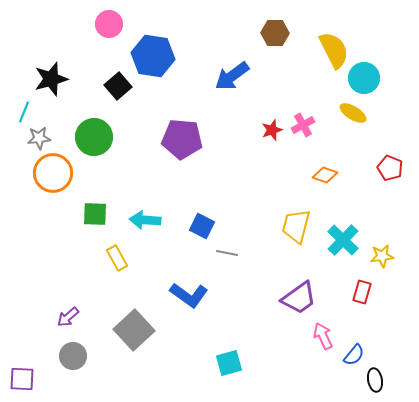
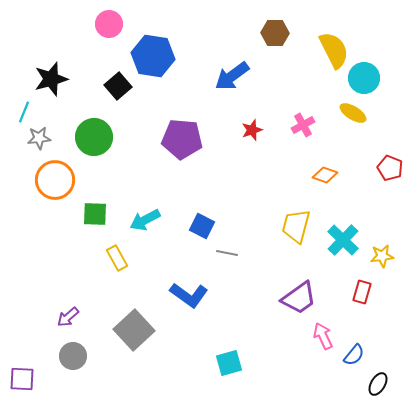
red star: moved 20 px left
orange circle: moved 2 px right, 7 px down
cyan arrow: rotated 32 degrees counterclockwise
black ellipse: moved 3 px right, 4 px down; rotated 40 degrees clockwise
